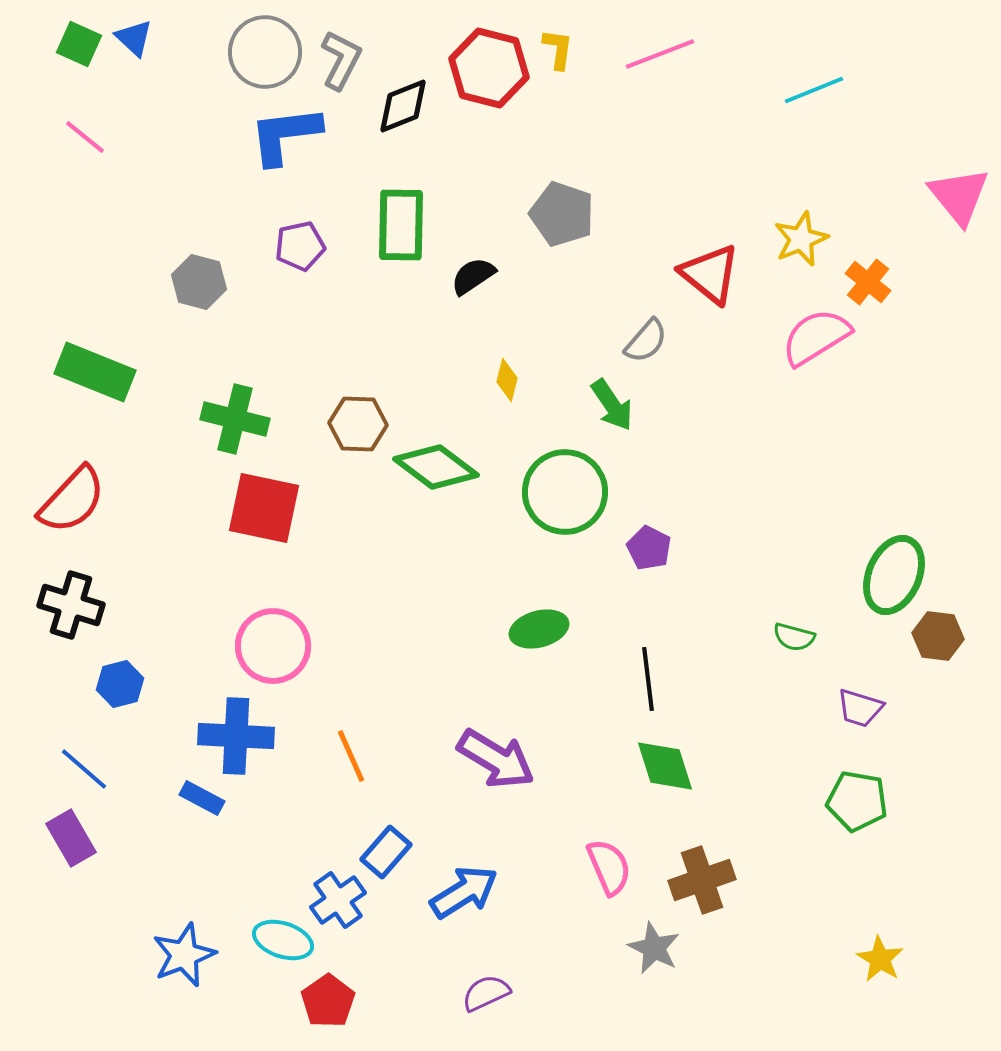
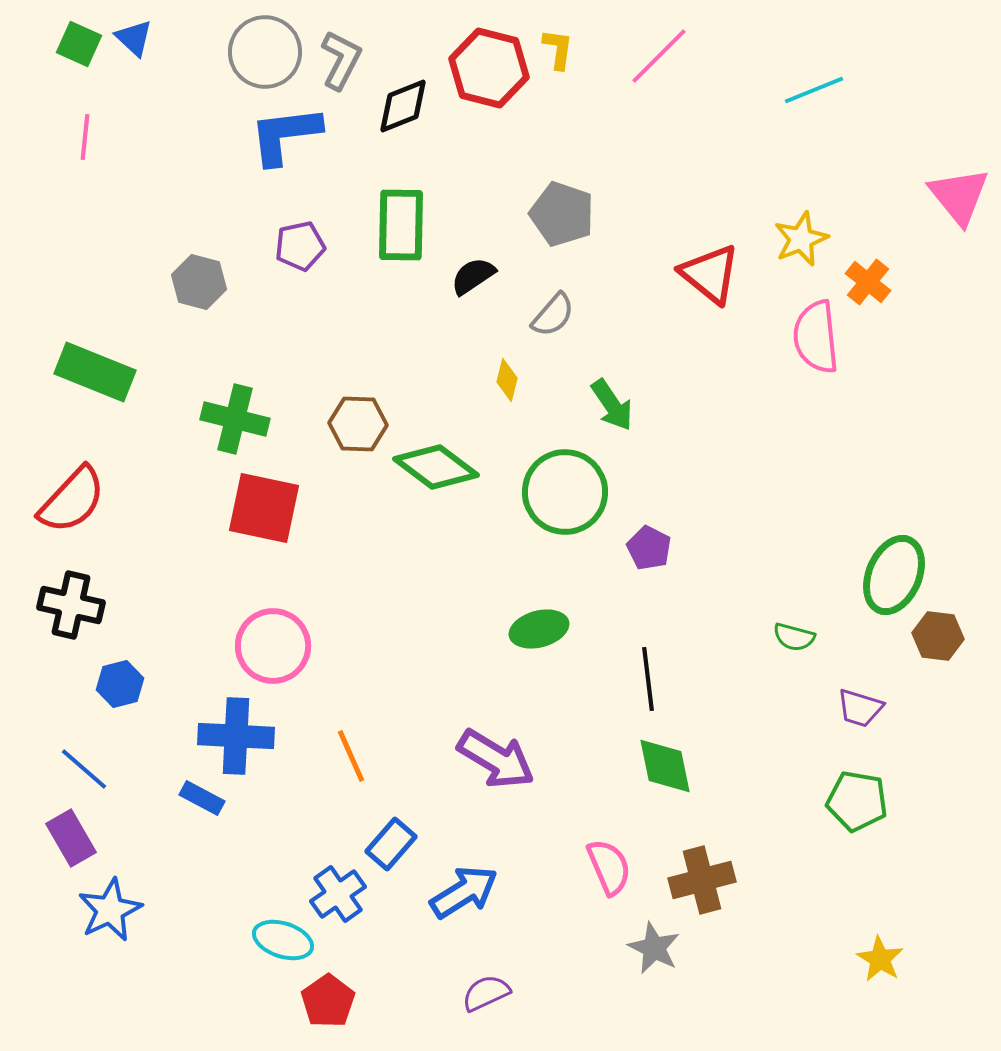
pink line at (660, 54): moved 1 px left, 2 px down; rotated 24 degrees counterclockwise
pink line at (85, 137): rotated 57 degrees clockwise
pink semicircle at (816, 337): rotated 64 degrees counterclockwise
gray semicircle at (646, 341): moved 93 px left, 26 px up
black cross at (71, 605): rotated 4 degrees counterclockwise
green diamond at (665, 766): rotated 6 degrees clockwise
blue rectangle at (386, 852): moved 5 px right, 8 px up
brown cross at (702, 880): rotated 4 degrees clockwise
blue cross at (338, 900): moved 6 px up
blue star at (184, 955): moved 74 px left, 45 px up; rotated 4 degrees counterclockwise
